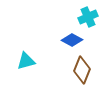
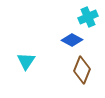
cyan triangle: rotated 42 degrees counterclockwise
